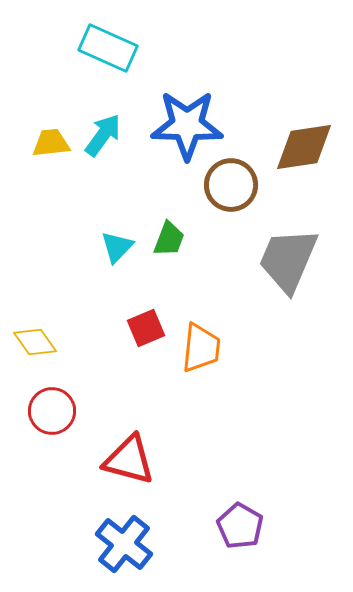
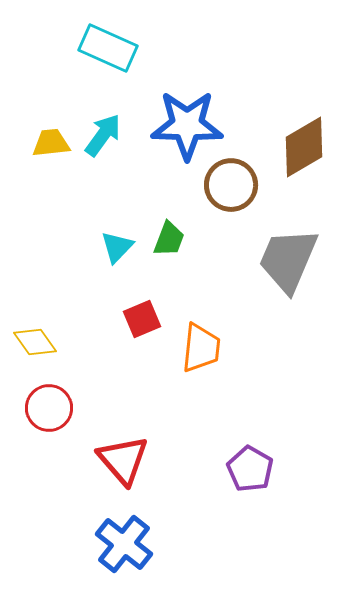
brown diamond: rotated 22 degrees counterclockwise
red square: moved 4 px left, 9 px up
red circle: moved 3 px left, 3 px up
red triangle: moved 6 px left; rotated 34 degrees clockwise
purple pentagon: moved 10 px right, 57 px up
